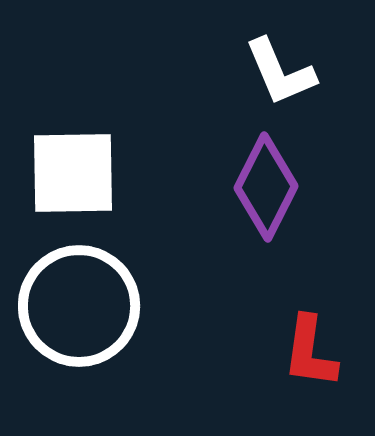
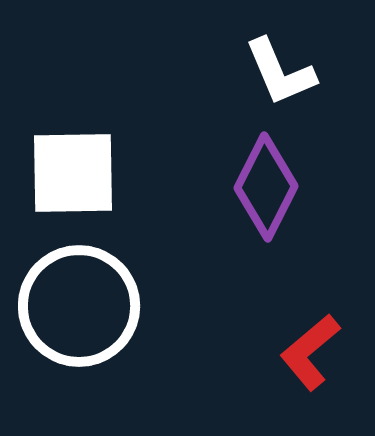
red L-shape: rotated 42 degrees clockwise
